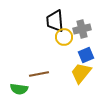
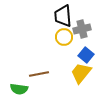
black trapezoid: moved 8 px right, 5 px up
blue square: rotated 28 degrees counterclockwise
